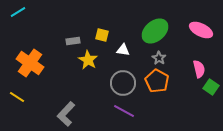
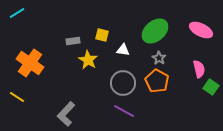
cyan line: moved 1 px left, 1 px down
